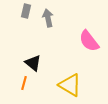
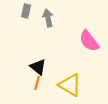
black triangle: moved 5 px right, 4 px down
orange line: moved 13 px right
